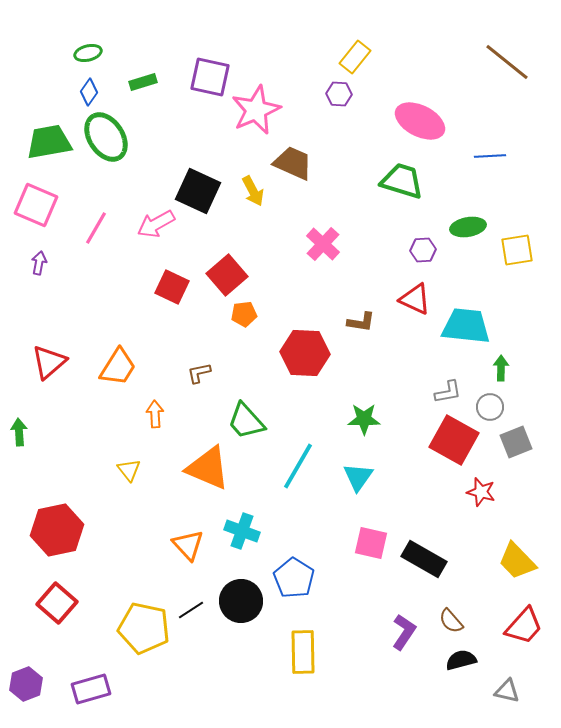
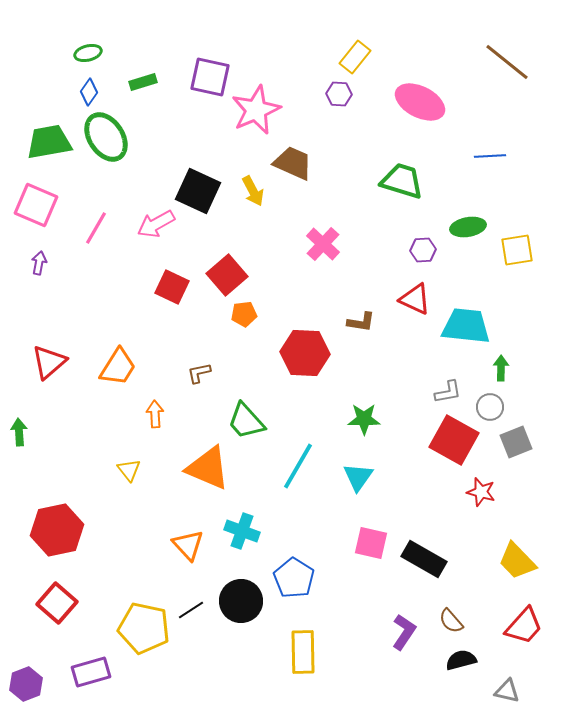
pink ellipse at (420, 121): moved 19 px up
purple rectangle at (91, 689): moved 17 px up
